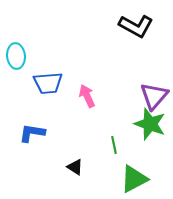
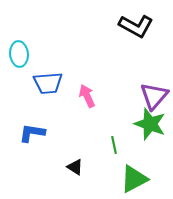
cyan ellipse: moved 3 px right, 2 px up
